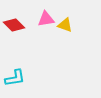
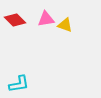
red diamond: moved 1 px right, 5 px up
cyan L-shape: moved 4 px right, 6 px down
